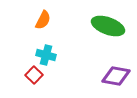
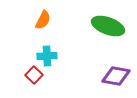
cyan cross: moved 1 px right, 1 px down; rotated 18 degrees counterclockwise
